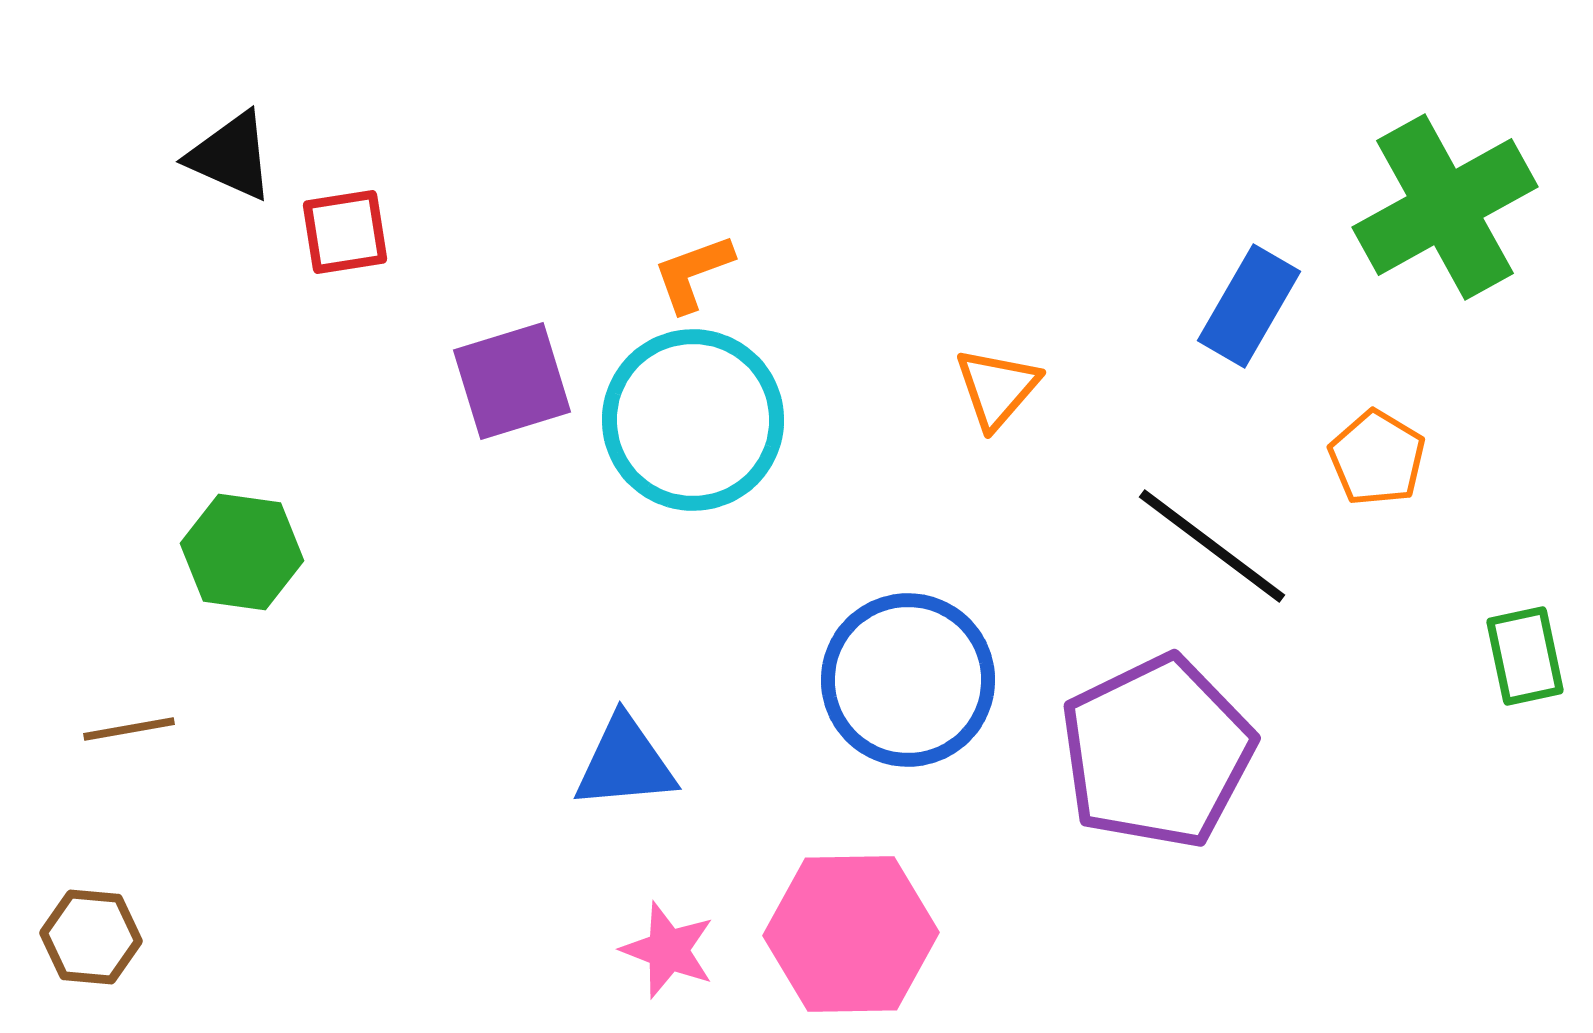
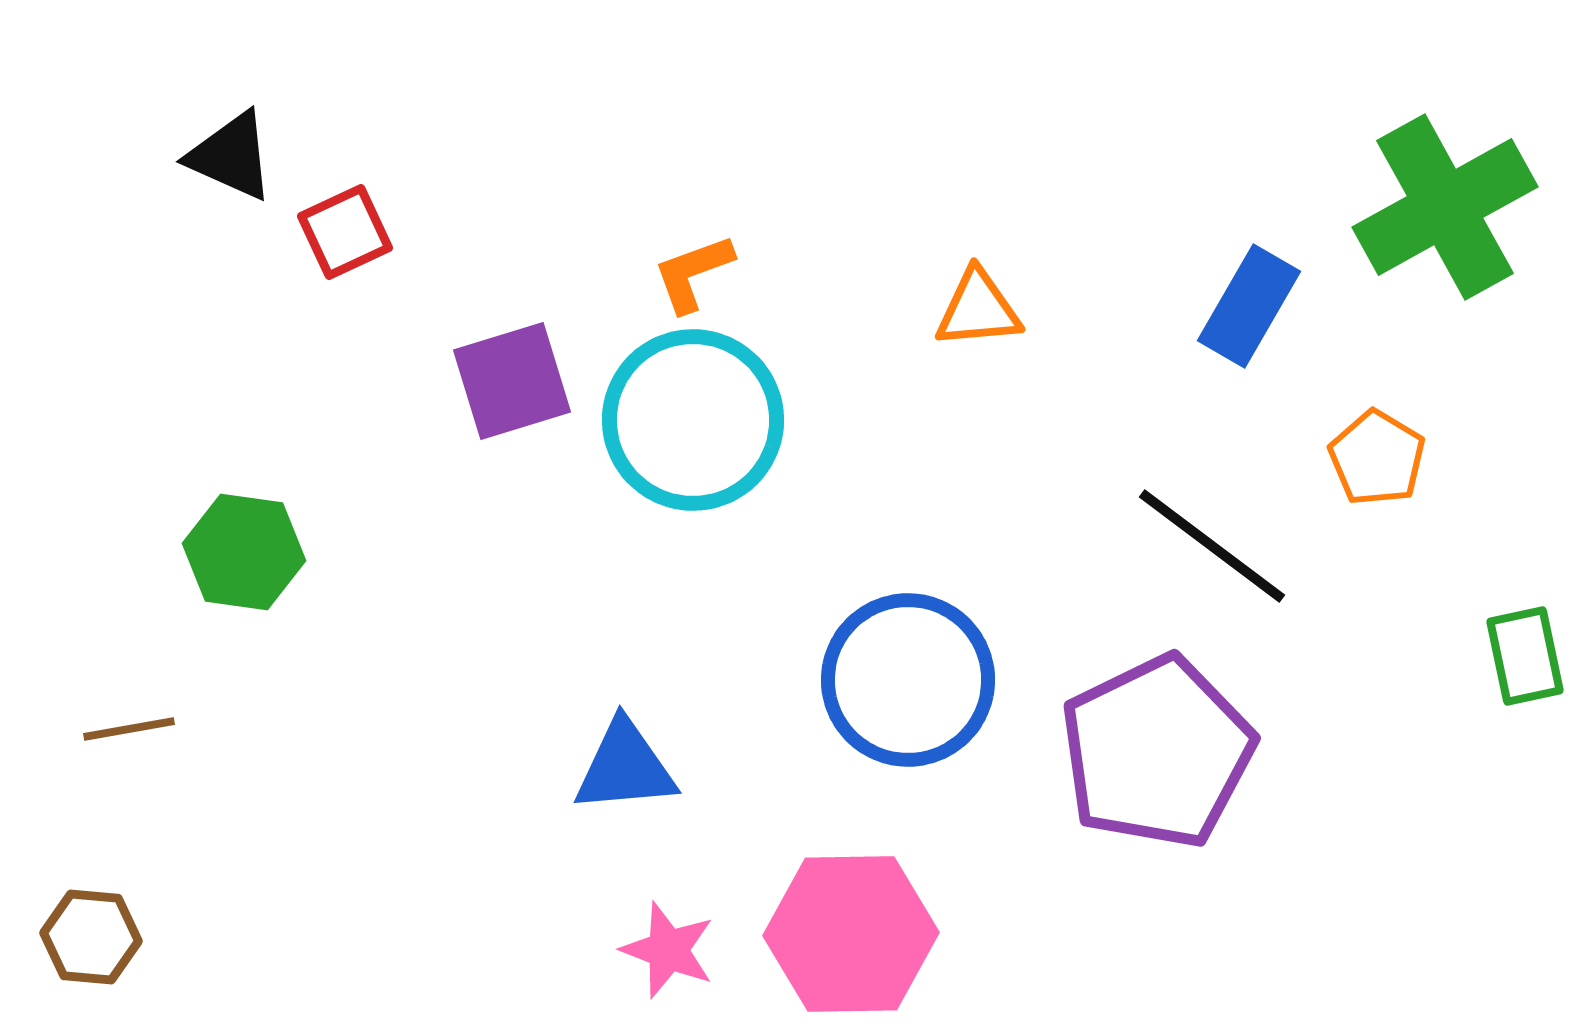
red square: rotated 16 degrees counterclockwise
orange triangle: moved 19 px left, 79 px up; rotated 44 degrees clockwise
green hexagon: moved 2 px right
blue triangle: moved 4 px down
